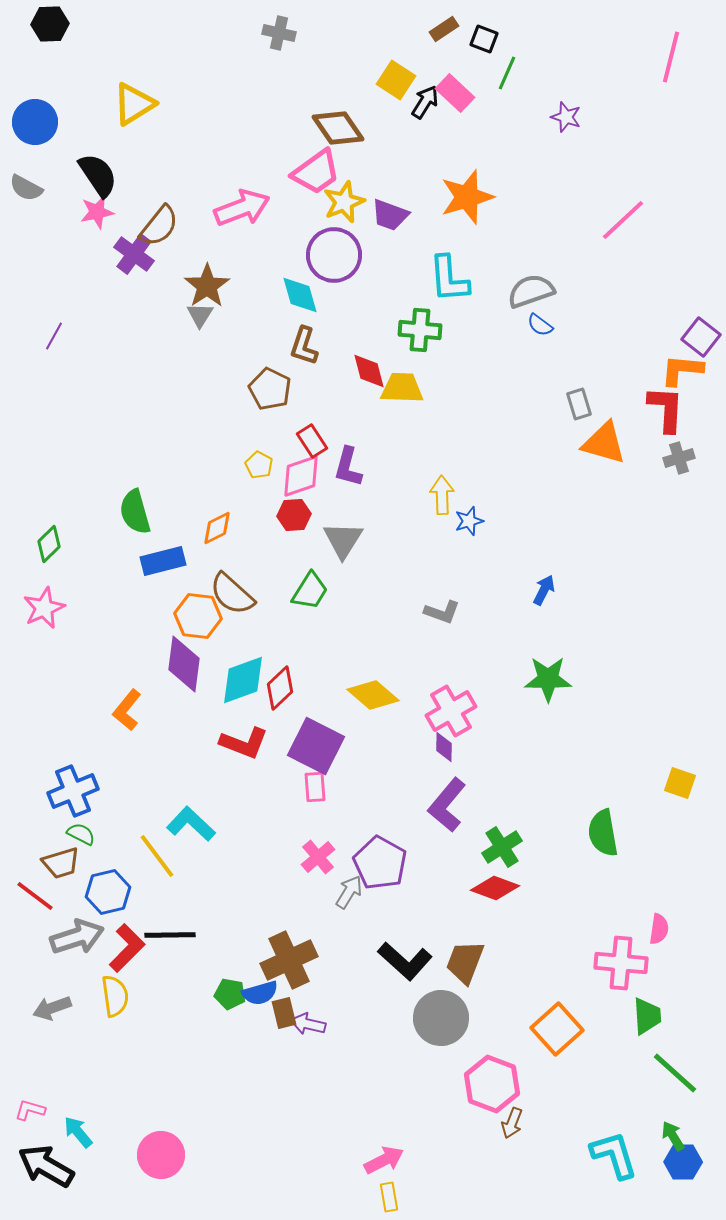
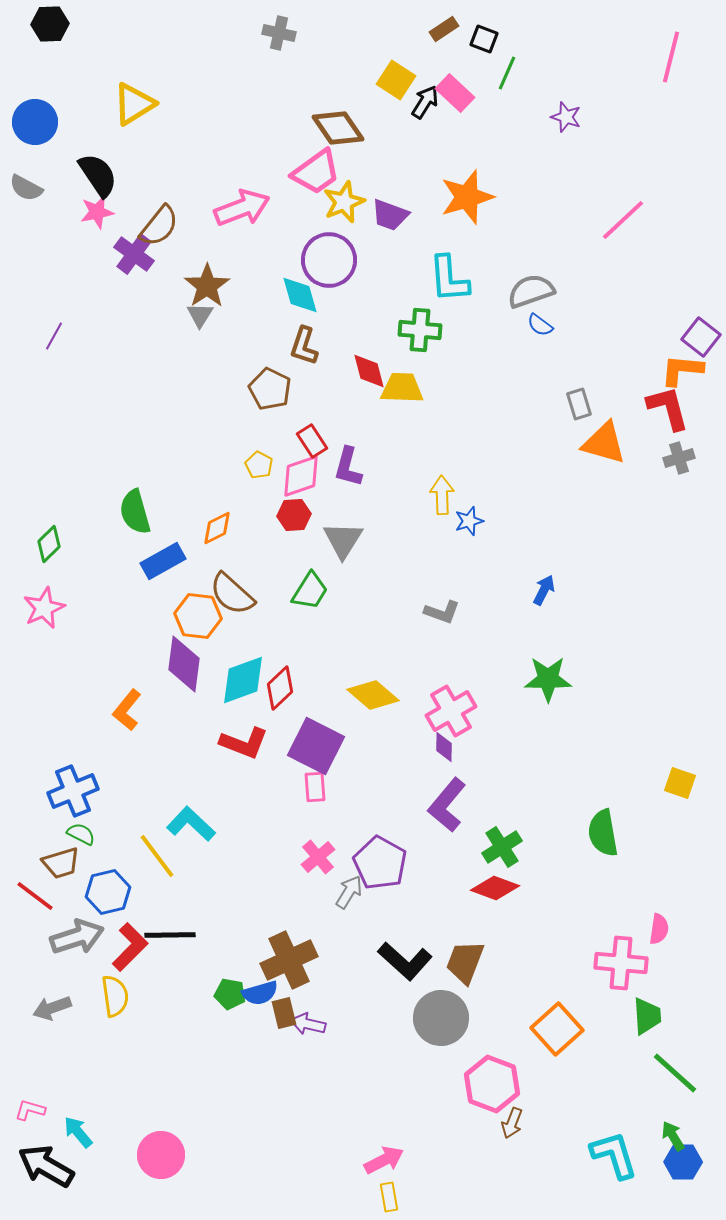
purple circle at (334, 255): moved 5 px left, 5 px down
red L-shape at (666, 409): moved 2 px right, 1 px up; rotated 18 degrees counterclockwise
blue rectangle at (163, 561): rotated 15 degrees counterclockwise
red L-shape at (127, 948): moved 3 px right, 1 px up
